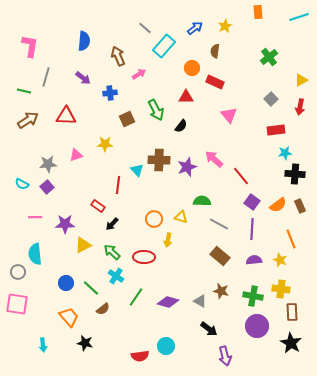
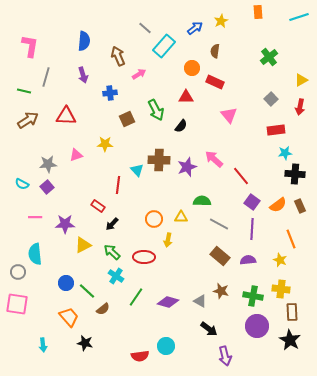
yellow star at (225, 26): moved 4 px left, 5 px up
purple arrow at (83, 78): moved 3 px up; rotated 35 degrees clockwise
yellow triangle at (181, 217): rotated 16 degrees counterclockwise
purple semicircle at (254, 260): moved 6 px left
green line at (91, 288): moved 4 px left, 3 px down
black star at (291, 343): moved 1 px left, 3 px up
